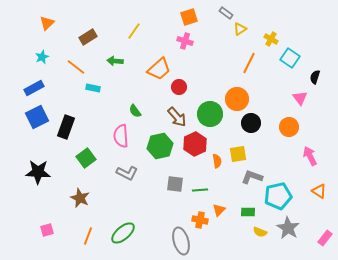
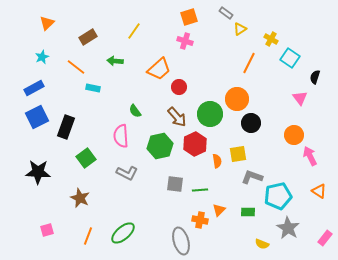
orange circle at (289, 127): moved 5 px right, 8 px down
yellow semicircle at (260, 232): moved 2 px right, 12 px down
